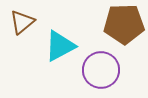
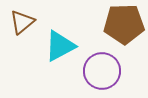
purple circle: moved 1 px right, 1 px down
